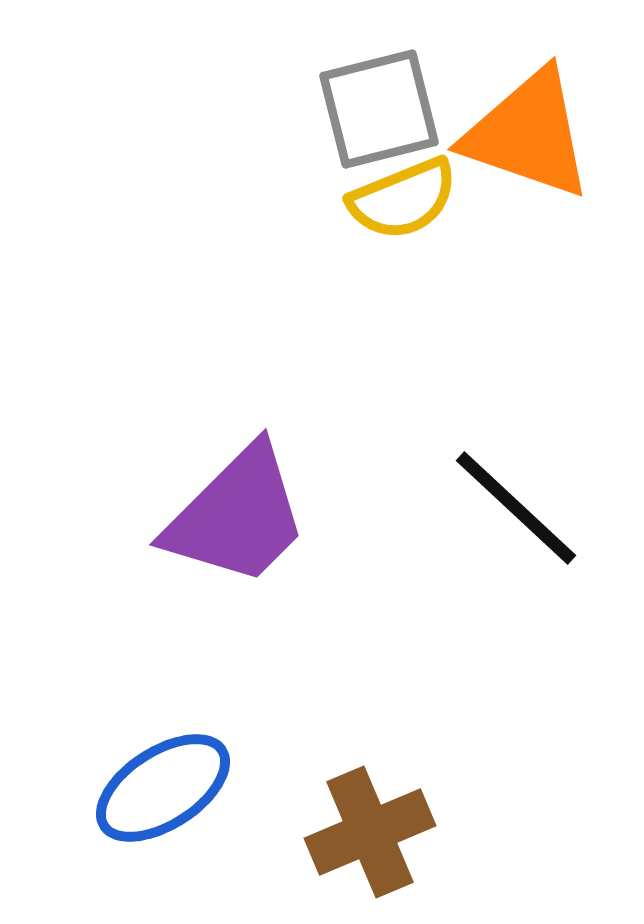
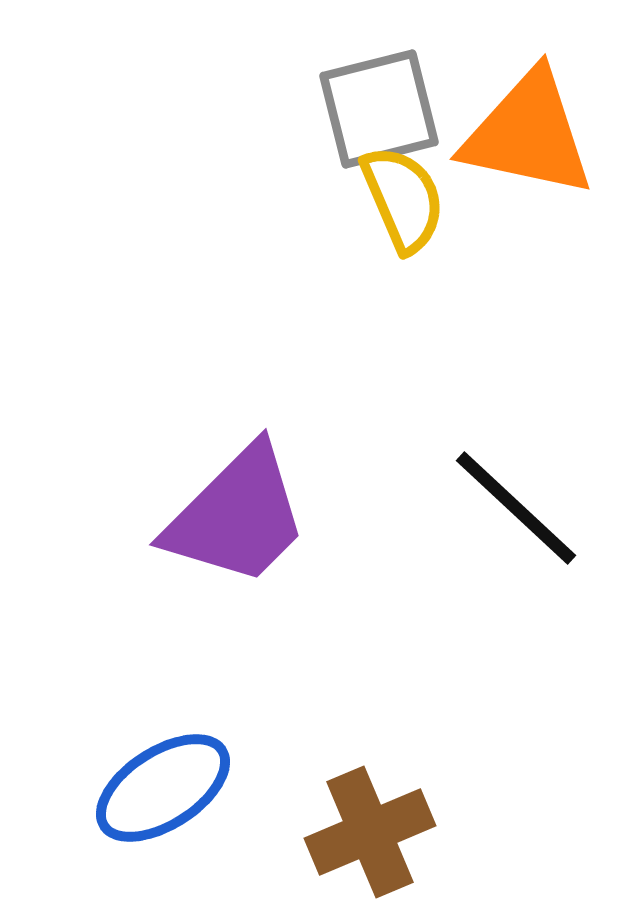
orange triangle: rotated 7 degrees counterclockwise
yellow semicircle: rotated 91 degrees counterclockwise
